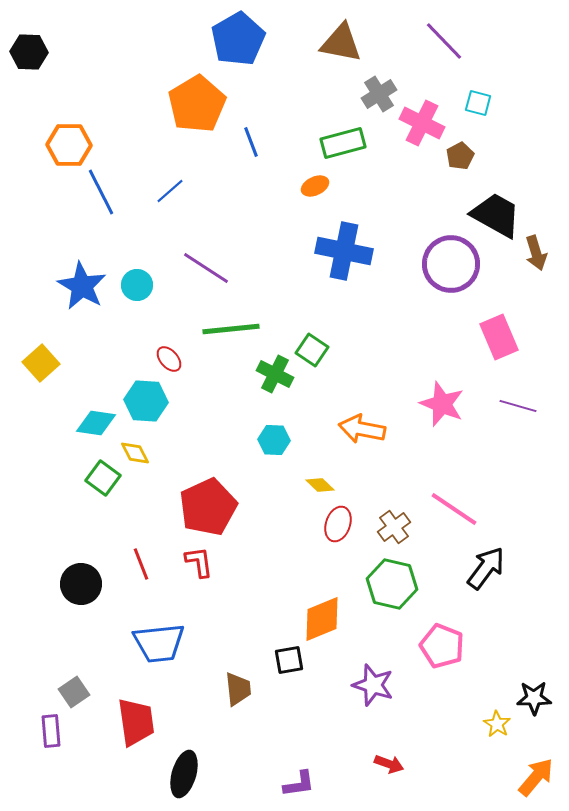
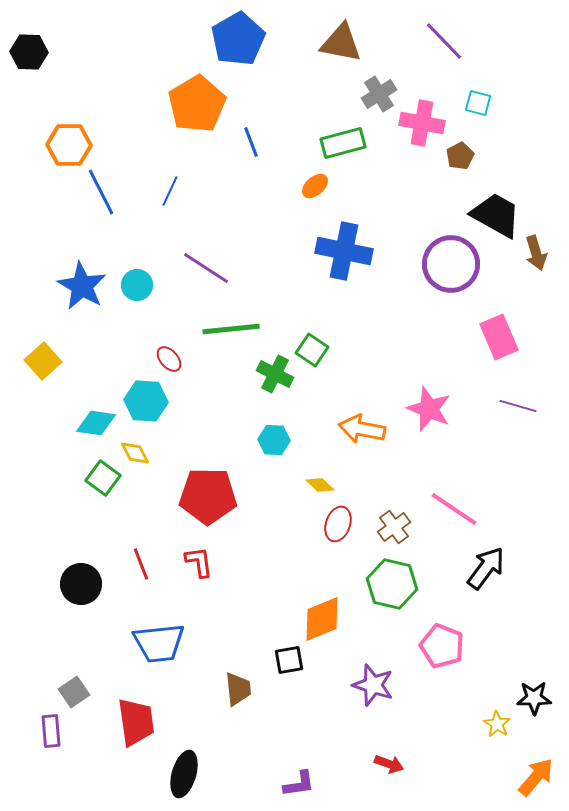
pink cross at (422, 123): rotated 15 degrees counterclockwise
orange ellipse at (315, 186): rotated 16 degrees counterclockwise
blue line at (170, 191): rotated 24 degrees counterclockwise
yellow square at (41, 363): moved 2 px right, 2 px up
pink star at (442, 404): moved 13 px left, 5 px down
red pentagon at (208, 507): moved 11 px up; rotated 26 degrees clockwise
